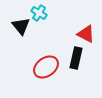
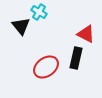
cyan cross: moved 1 px up
